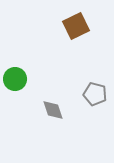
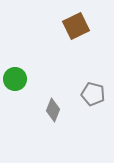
gray pentagon: moved 2 px left
gray diamond: rotated 40 degrees clockwise
